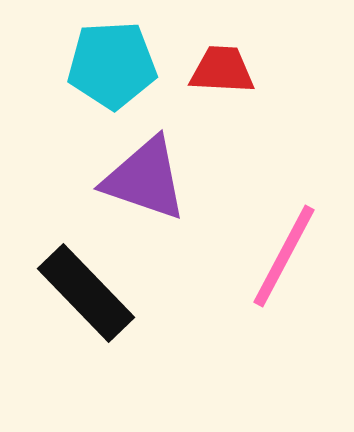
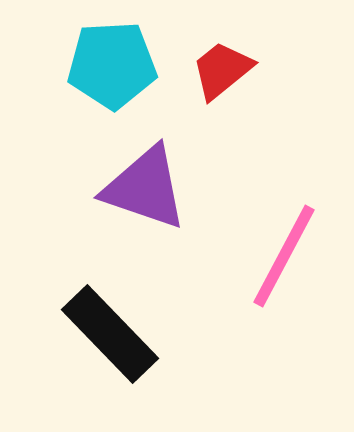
red trapezoid: rotated 42 degrees counterclockwise
purple triangle: moved 9 px down
black rectangle: moved 24 px right, 41 px down
